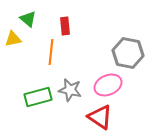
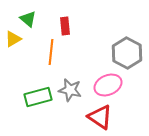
yellow triangle: rotated 18 degrees counterclockwise
gray hexagon: moved 1 px left; rotated 16 degrees clockwise
